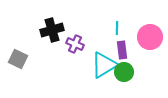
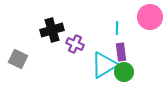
pink circle: moved 20 px up
purple rectangle: moved 1 px left, 2 px down
